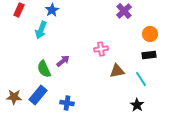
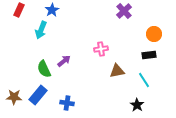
orange circle: moved 4 px right
purple arrow: moved 1 px right
cyan line: moved 3 px right, 1 px down
